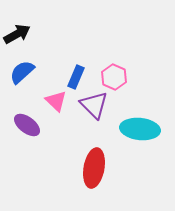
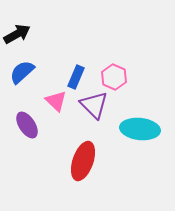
purple ellipse: rotated 20 degrees clockwise
red ellipse: moved 11 px left, 7 px up; rotated 9 degrees clockwise
